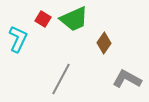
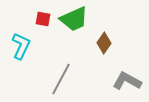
red square: rotated 21 degrees counterclockwise
cyan L-shape: moved 3 px right, 7 px down
gray L-shape: moved 2 px down
